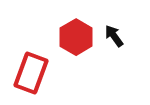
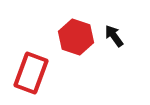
red hexagon: rotated 12 degrees counterclockwise
